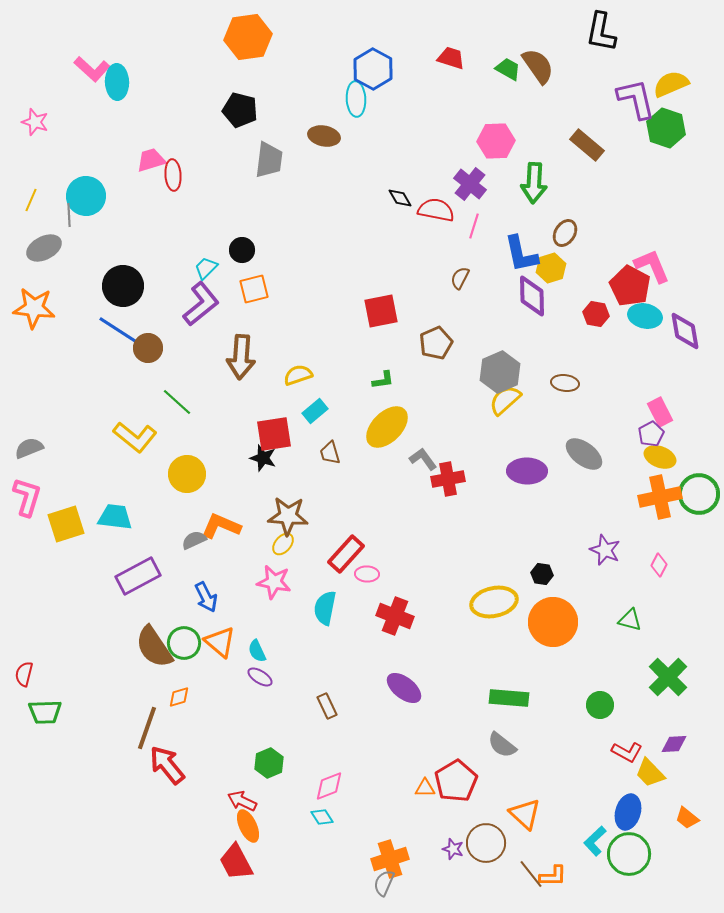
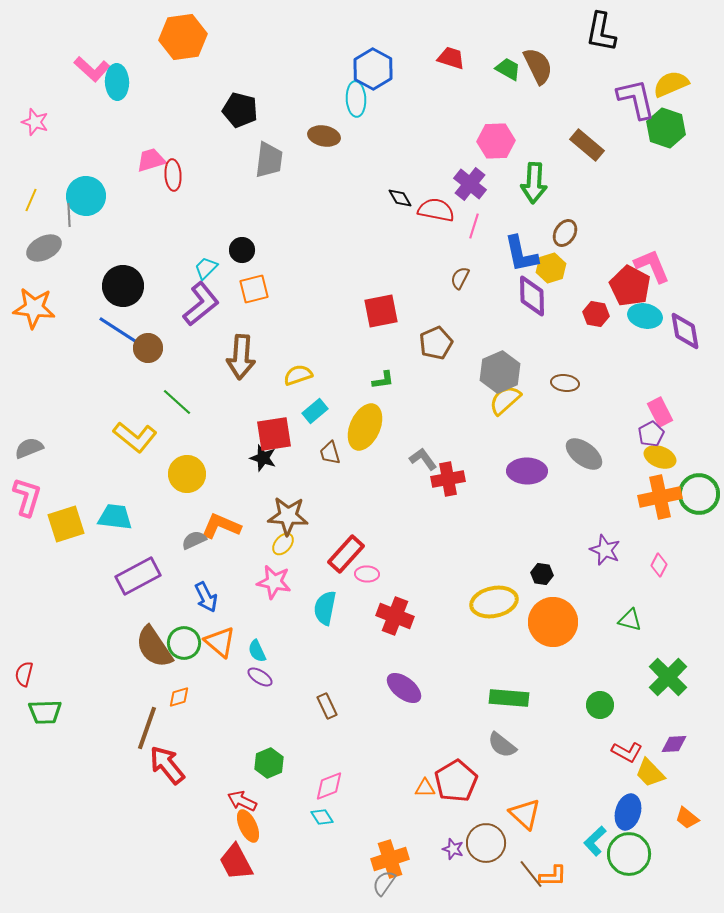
orange hexagon at (248, 37): moved 65 px left
brown semicircle at (538, 66): rotated 9 degrees clockwise
yellow ellipse at (387, 427): moved 22 px left; rotated 21 degrees counterclockwise
gray semicircle at (384, 883): rotated 12 degrees clockwise
